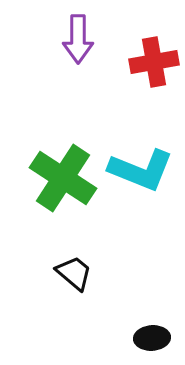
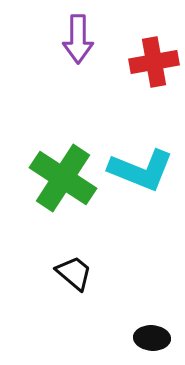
black ellipse: rotated 8 degrees clockwise
